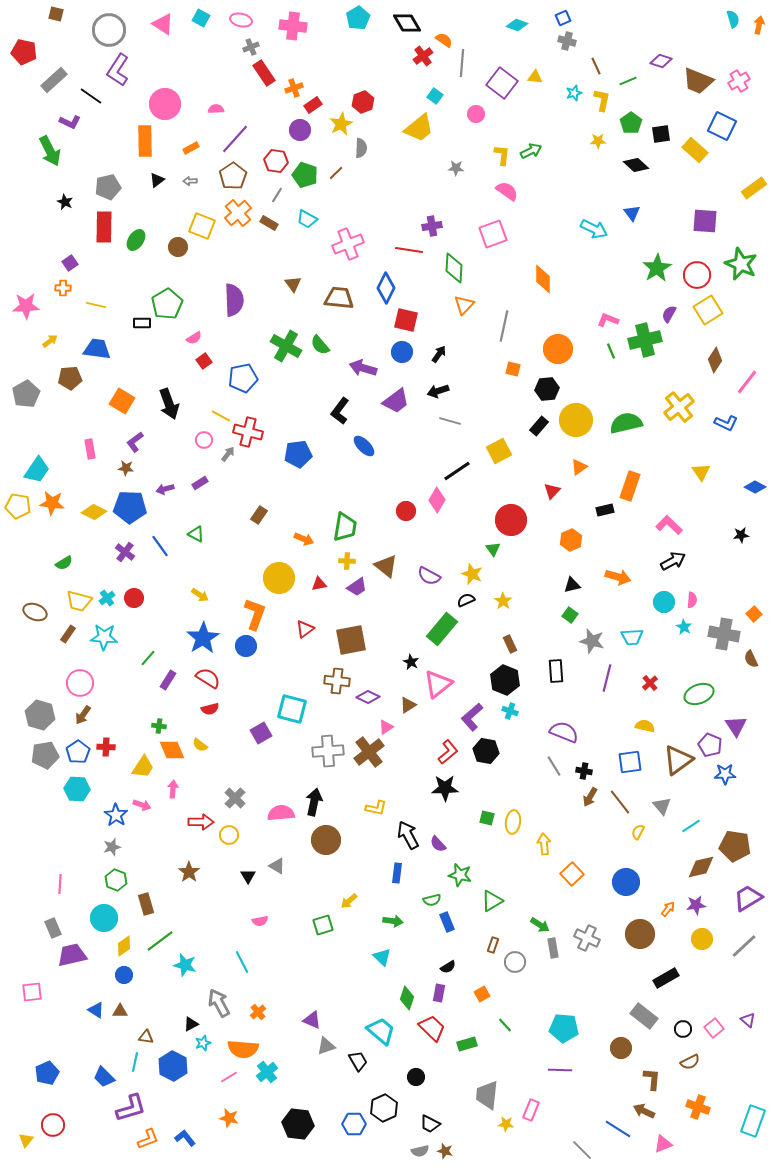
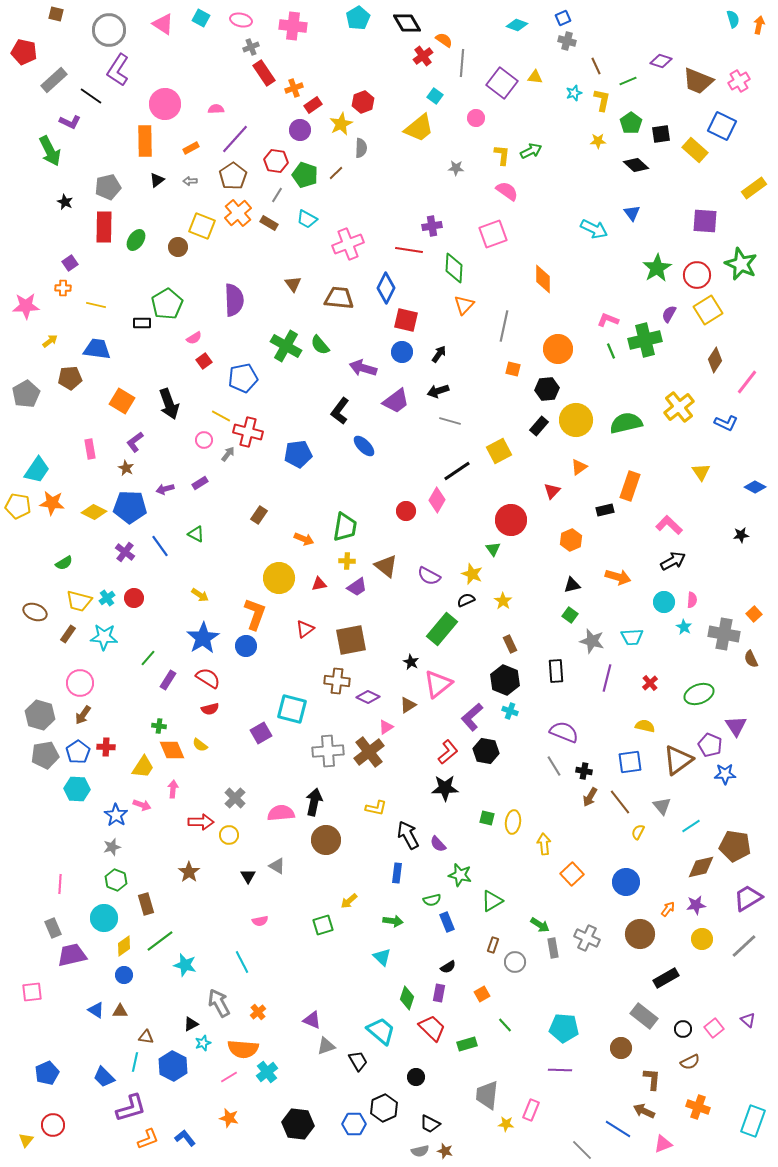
pink circle at (476, 114): moved 4 px down
brown star at (126, 468): rotated 21 degrees clockwise
